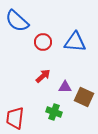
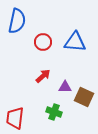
blue semicircle: rotated 120 degrees counterclockwise
